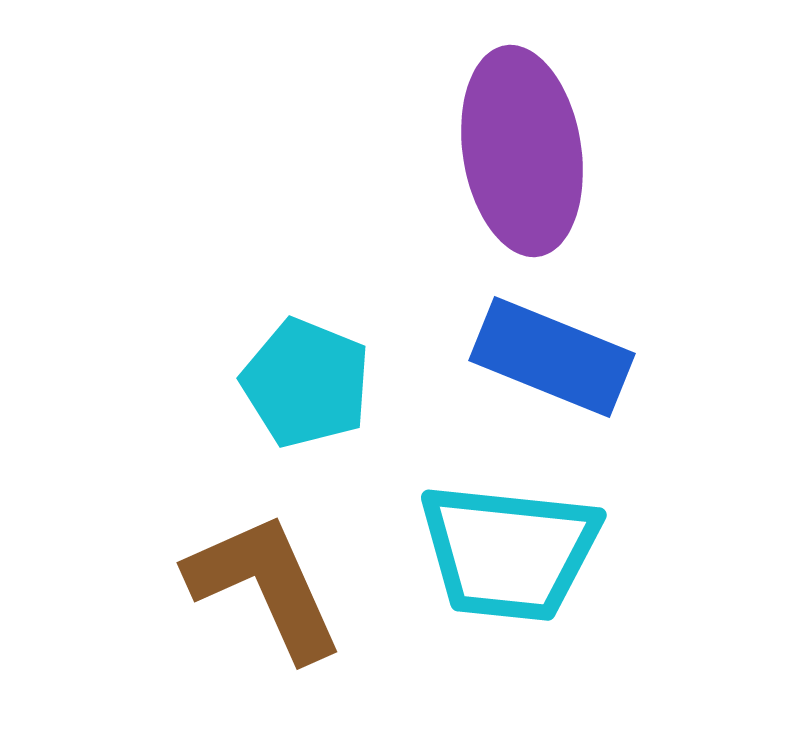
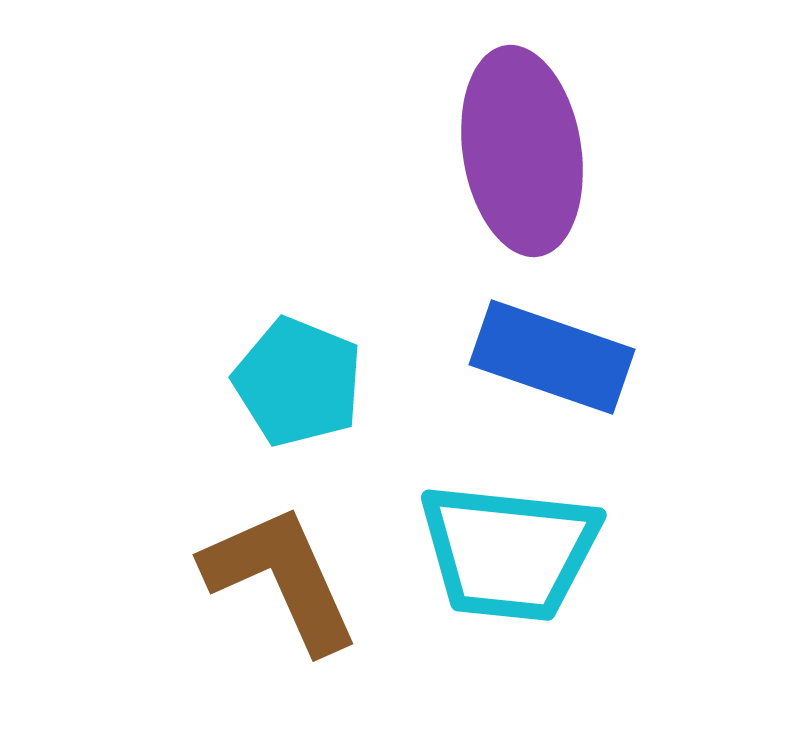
blue rectangle: rotated 3 degrees counterclockwise
cyan pentagon: moved 8 px left, 1 px up
brown L-shape: moved 16 px right, 8 px up
